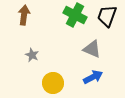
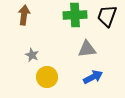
green cross: rotated 30 degrees counterclockwise
gray triangle: moved 5 px left; rotated 30 degrees counterclockwise
yellow circle: moved 6 px left, 6 px up
